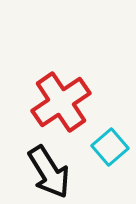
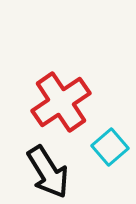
black arrow: moved 1 px left
